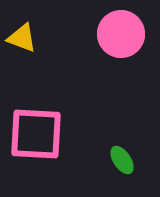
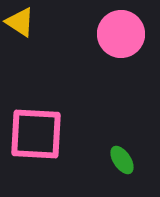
yellow triangle: moved 2 px left, 16 px up; rotated 12 degrees clockwise
